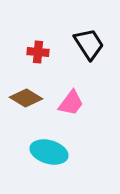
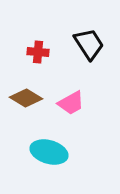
pink trapezoid: rotated 24 degrees clockwise
